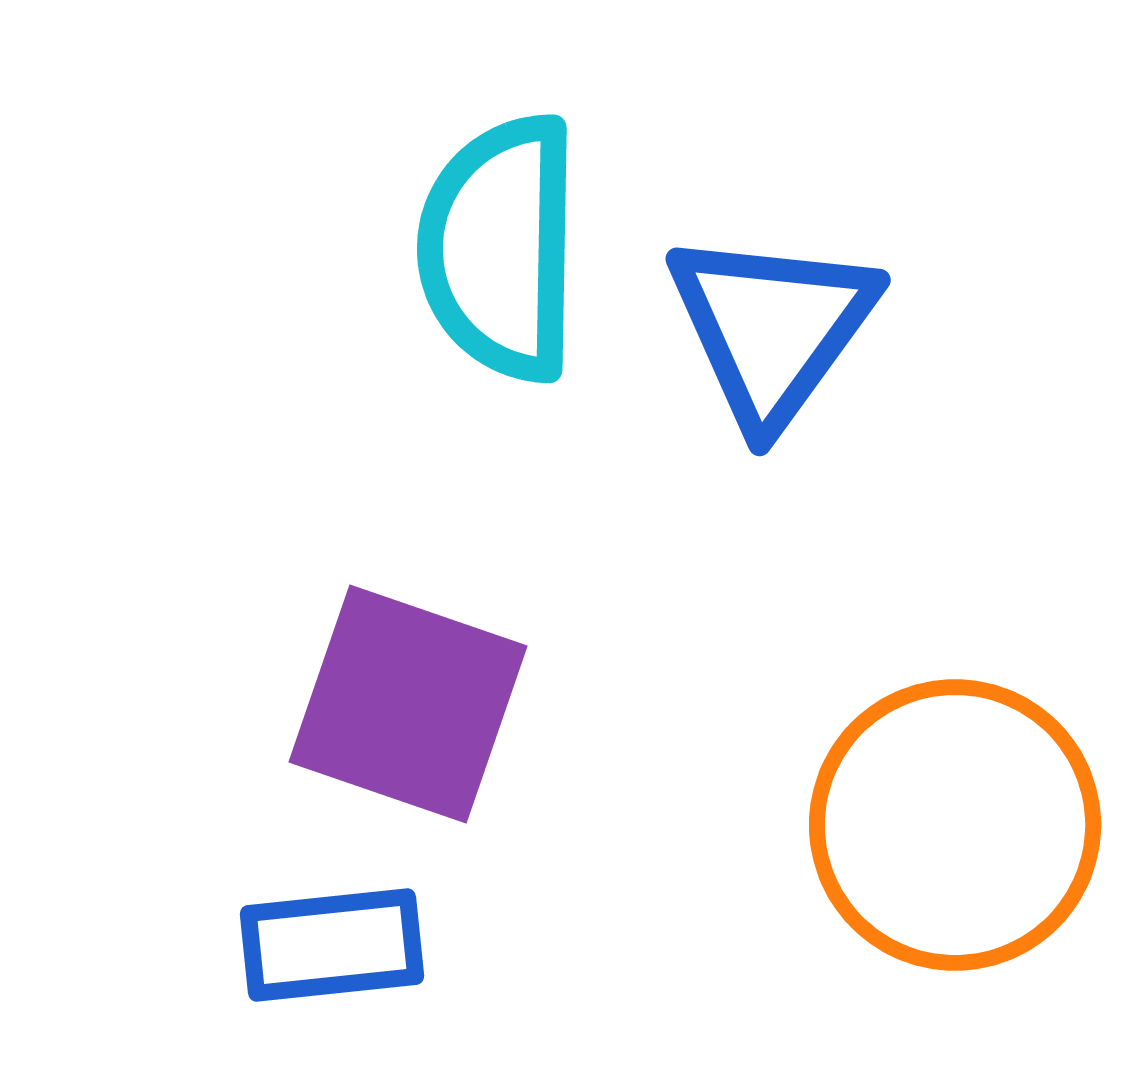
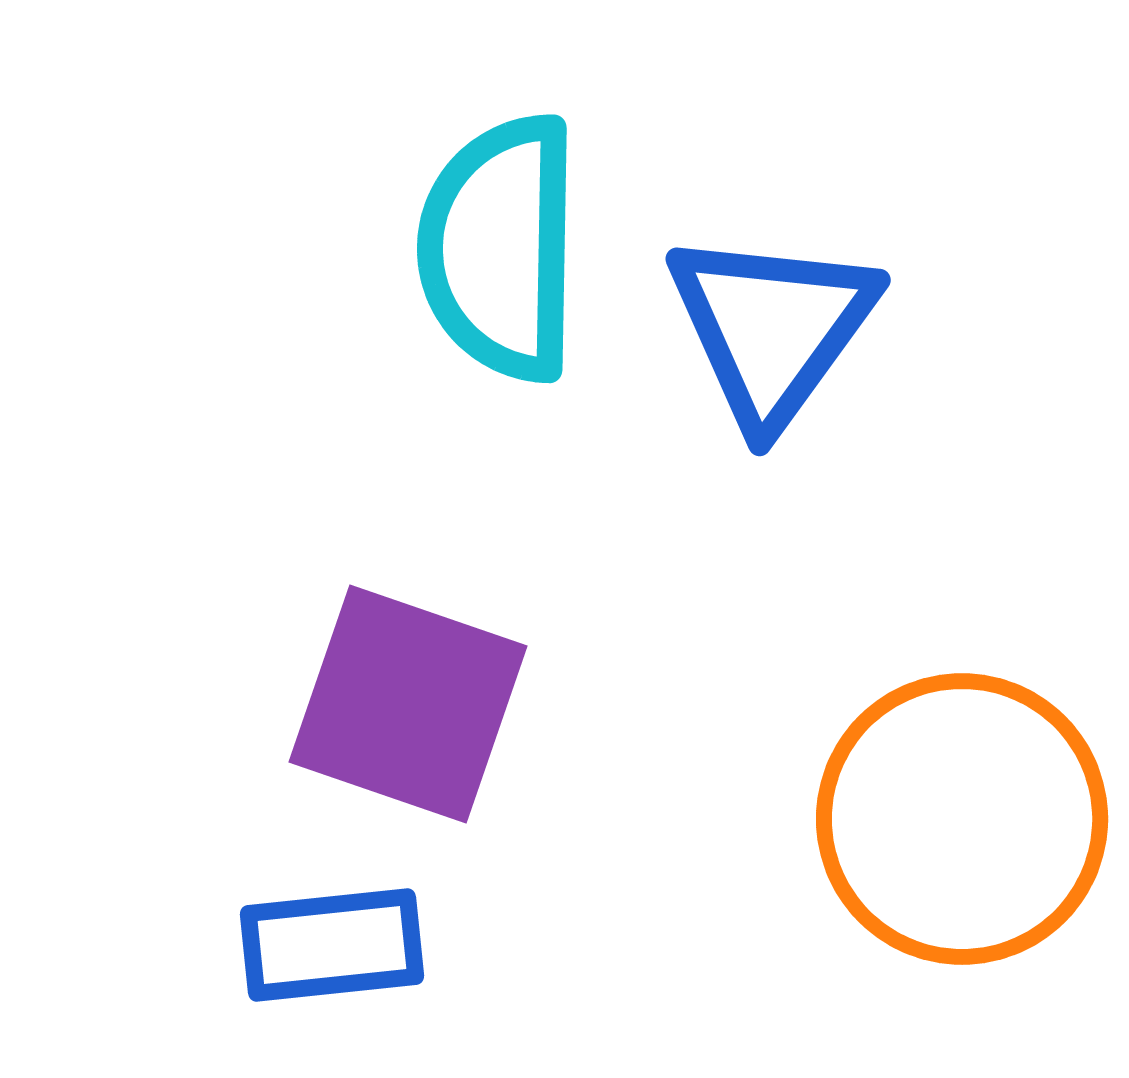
orange circle: moved 7 px right, 6 px up
